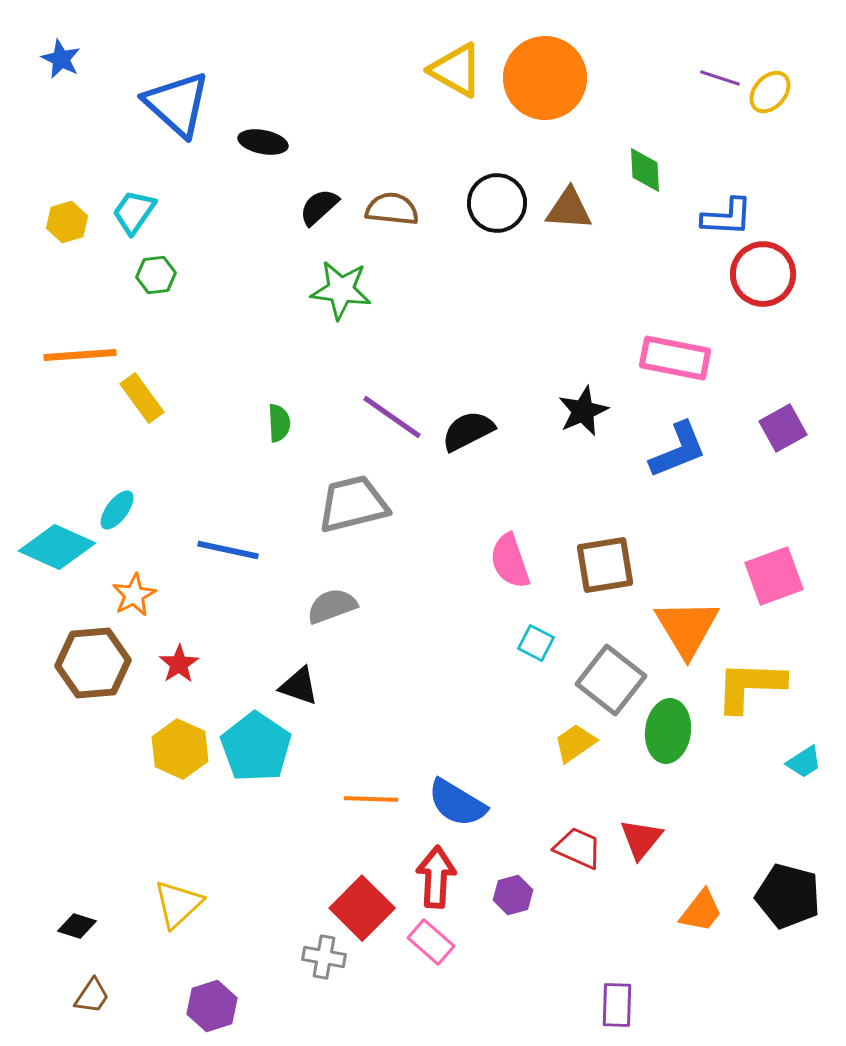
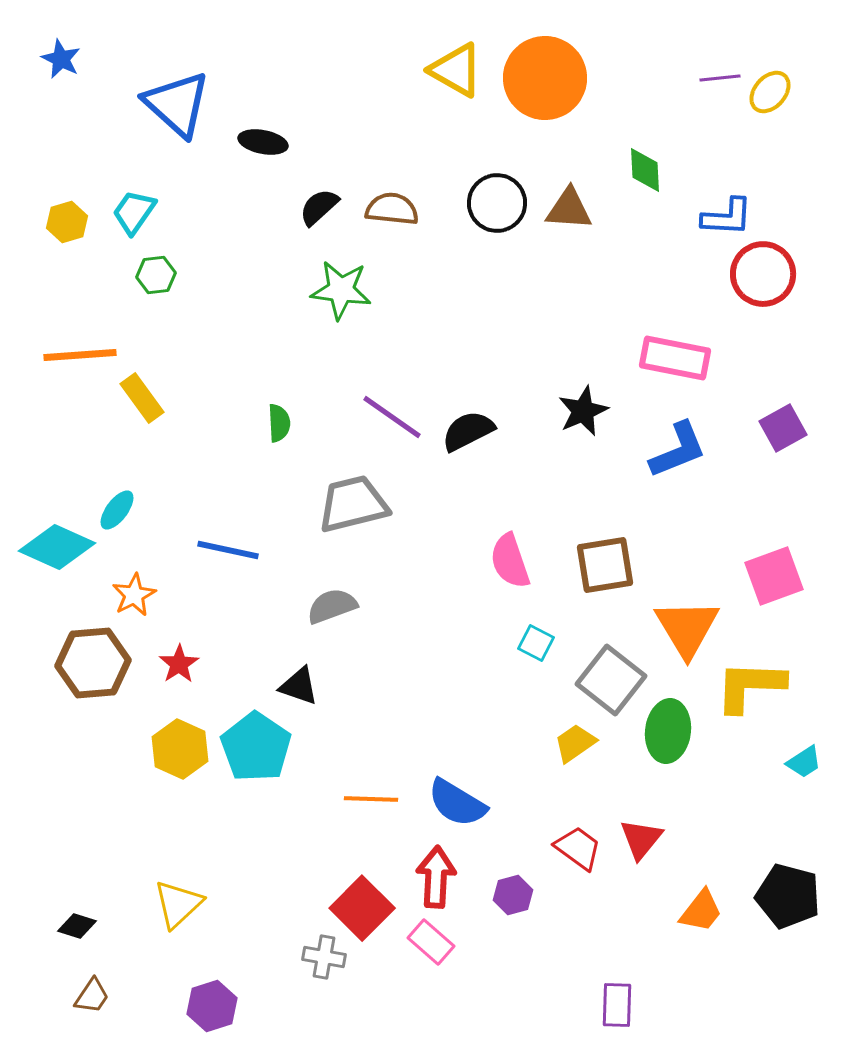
purple line at (720, 78): rotated 24 degrees counterclockwise
red trapezoid at (578, 848): rotated 12 degrees clockwise
